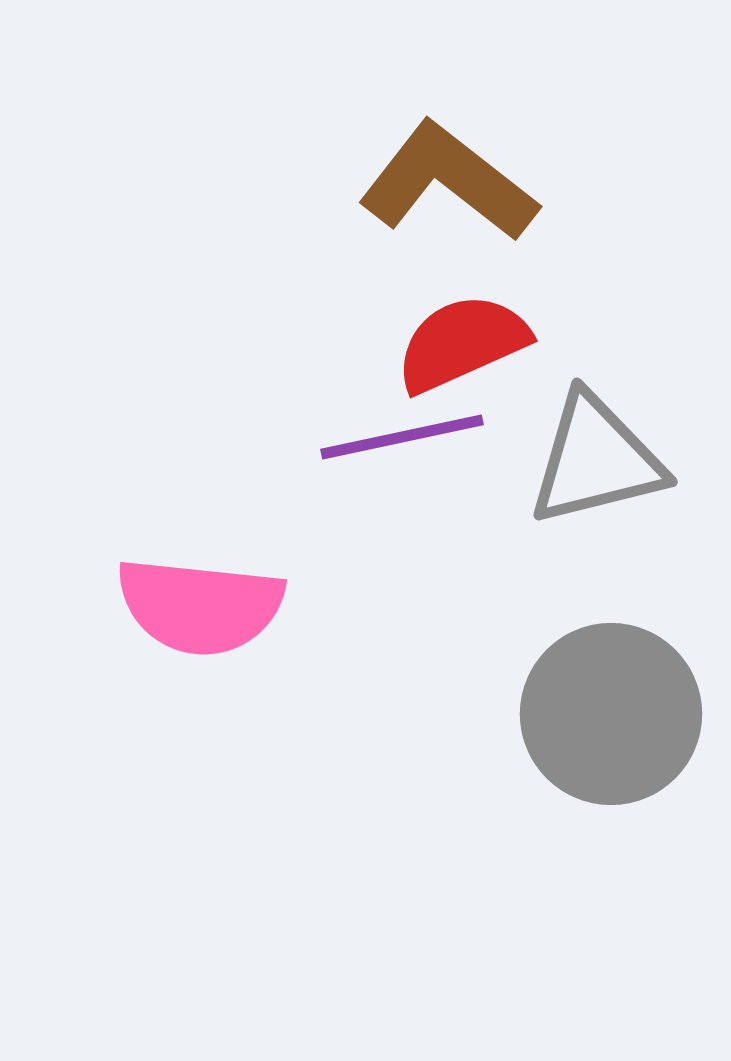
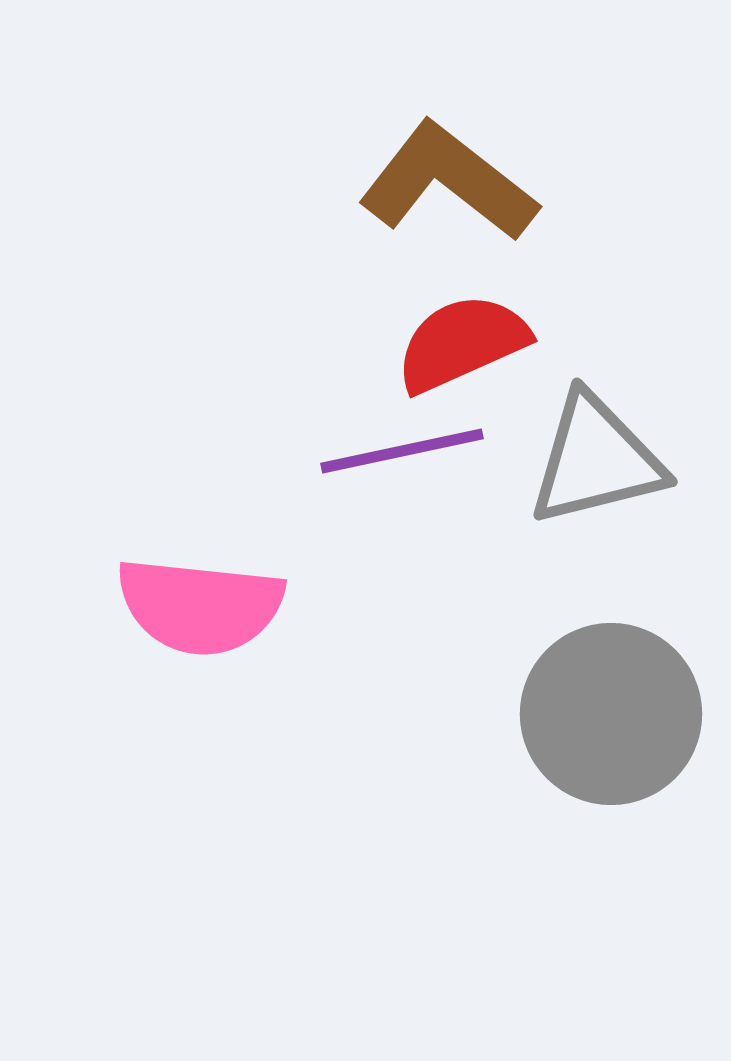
purple line: moved 14 px down
